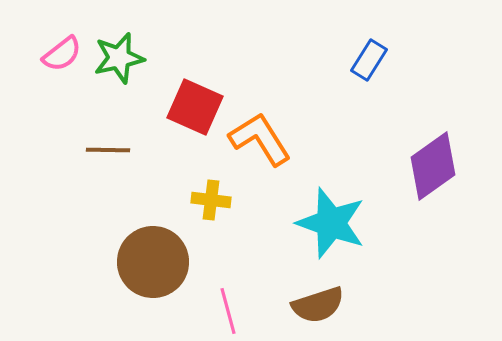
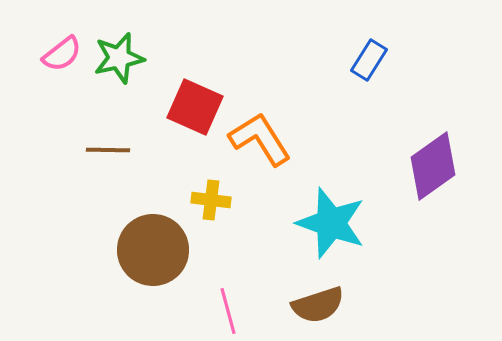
brown circle: moved 12 px up
